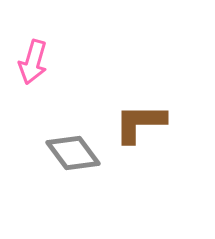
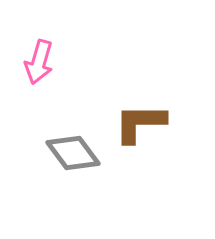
pink arrow: moved 6 px right
